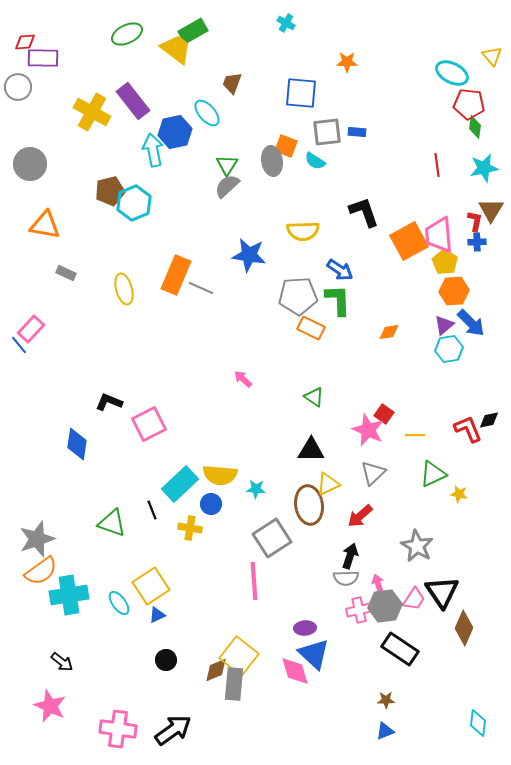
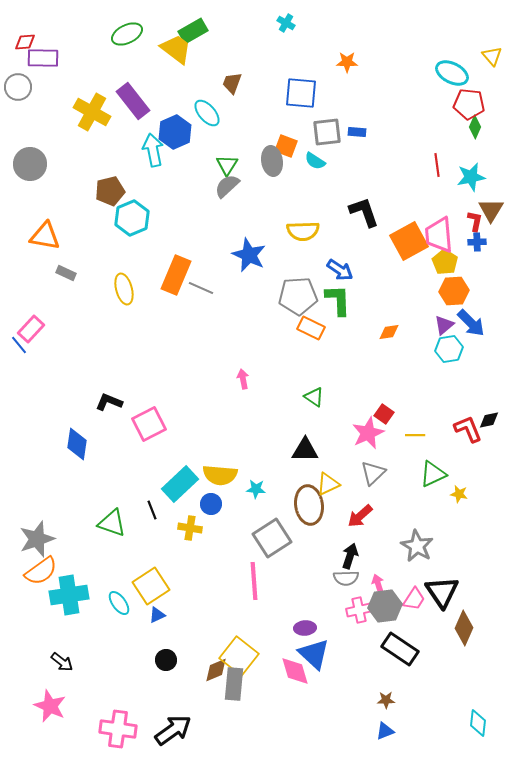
green diamond at (475, 127): rotated 15 degrees clockwise
blue hexagon at (175, 132): rotated 12 degrees counterclockwise
cyan star at (484, 168): moved 13 px left, 9 px down
cyan hexagon at (134, 203): moved 2 px left, 15 px down
orange triangle at (45, 225): moved 11 px down
blue star at (249, 255): rotated 16 degrees clockwise
pink arrow at (243, 379): rotated 36 degrees clockwise
pink star at (368, 430): moved 3 px down; rotated 24 degrees clockwise
black triangle at (311, 450): moved 6 px left
